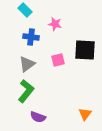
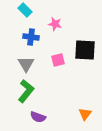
gray triangle: moved 1 px left; rotated 24 degrees counterclockwise
